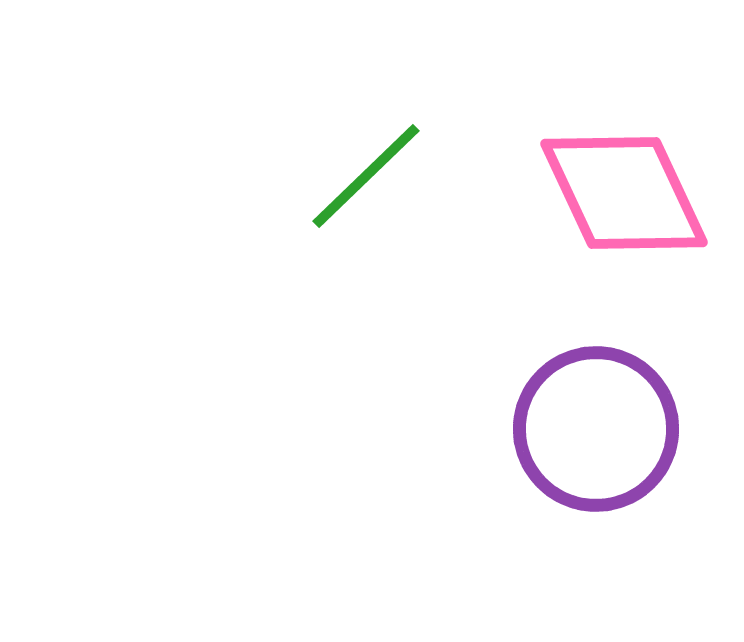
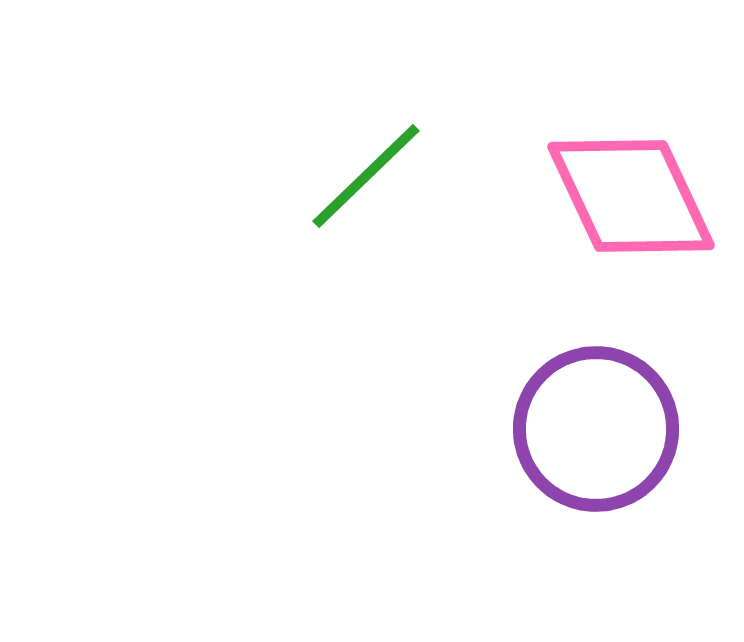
pink diamond: moved 7 px right, 3 px down
